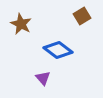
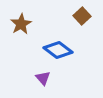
brown square: rotated 12 degrees counterclockwise
brown star: rotated 15 degrees clockwise
